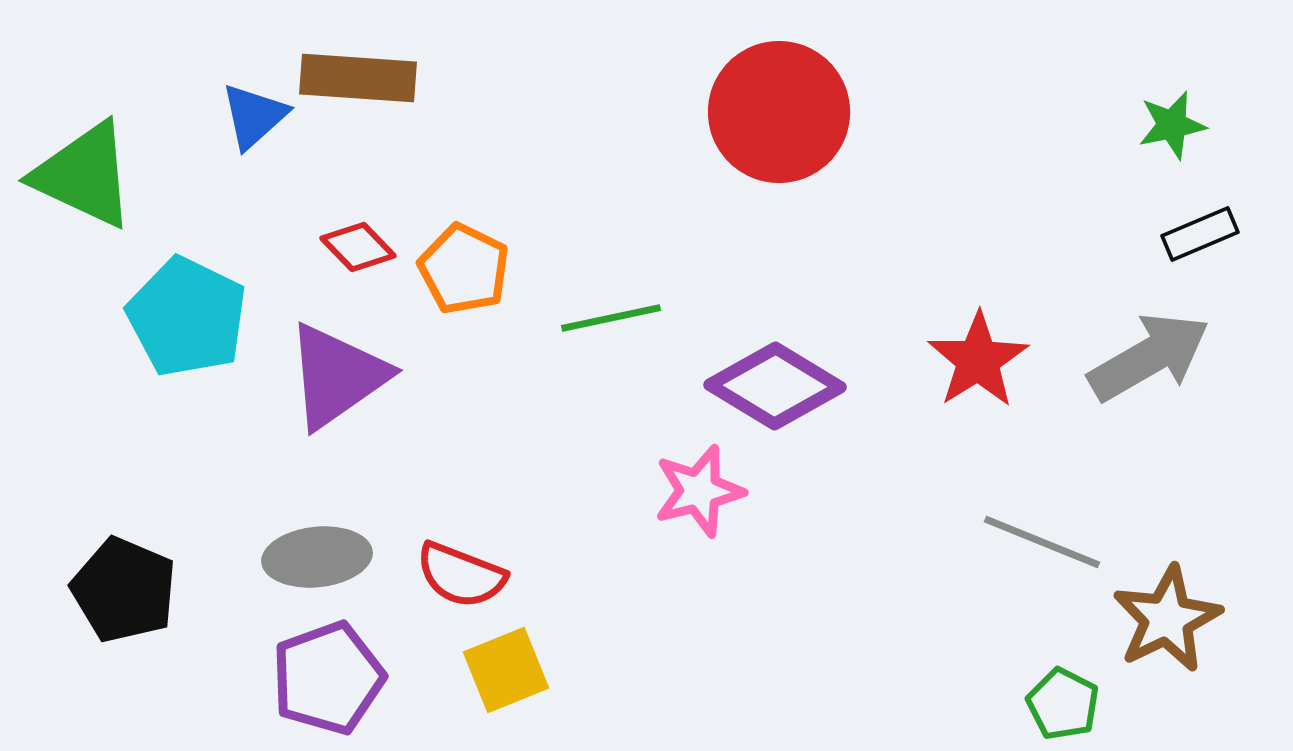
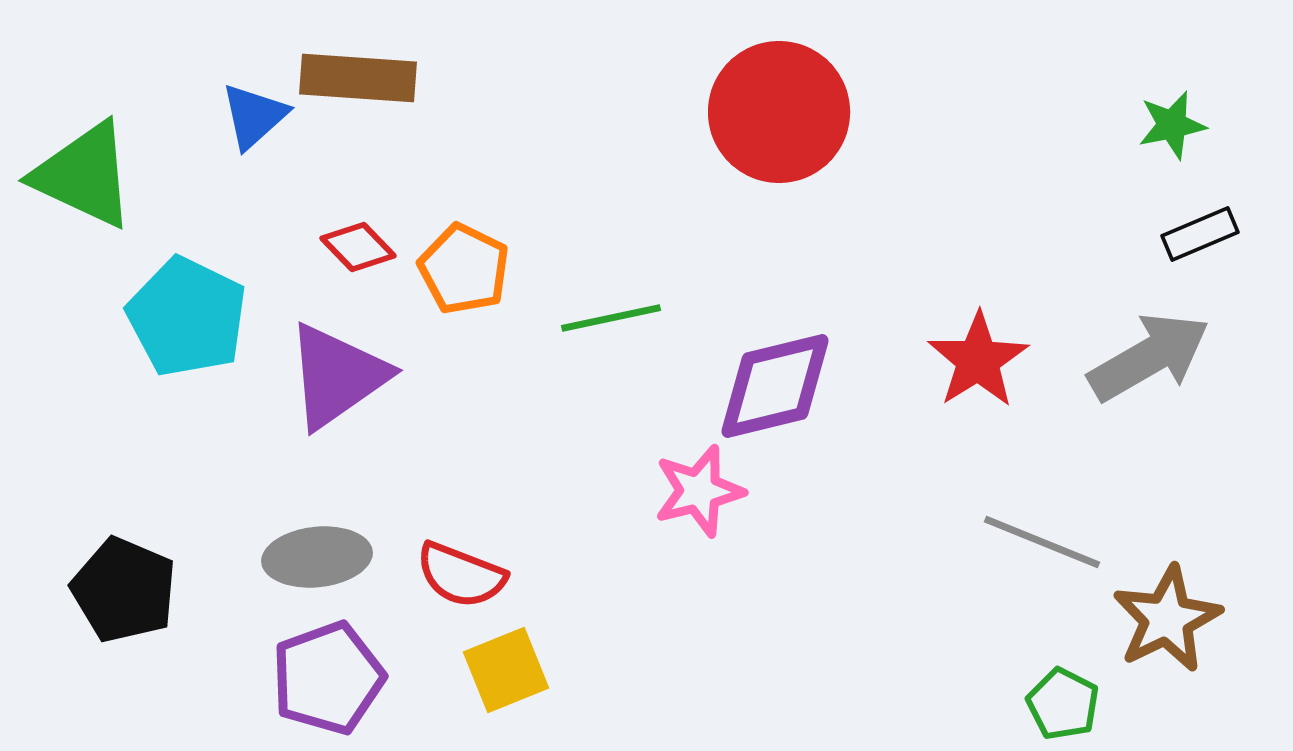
purple diamond: rotated 45 degrees counterclockwise
